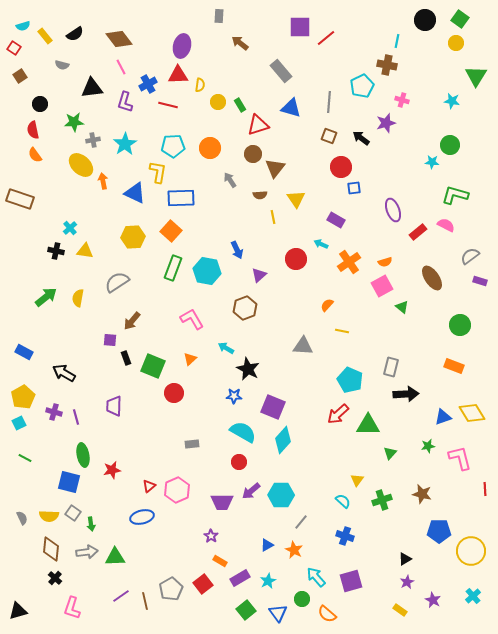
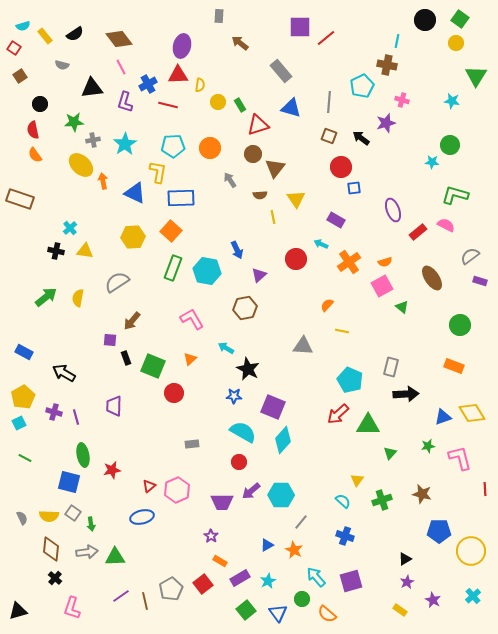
brown hexagon at (245, 308): rotated 10 degrees clockwise
